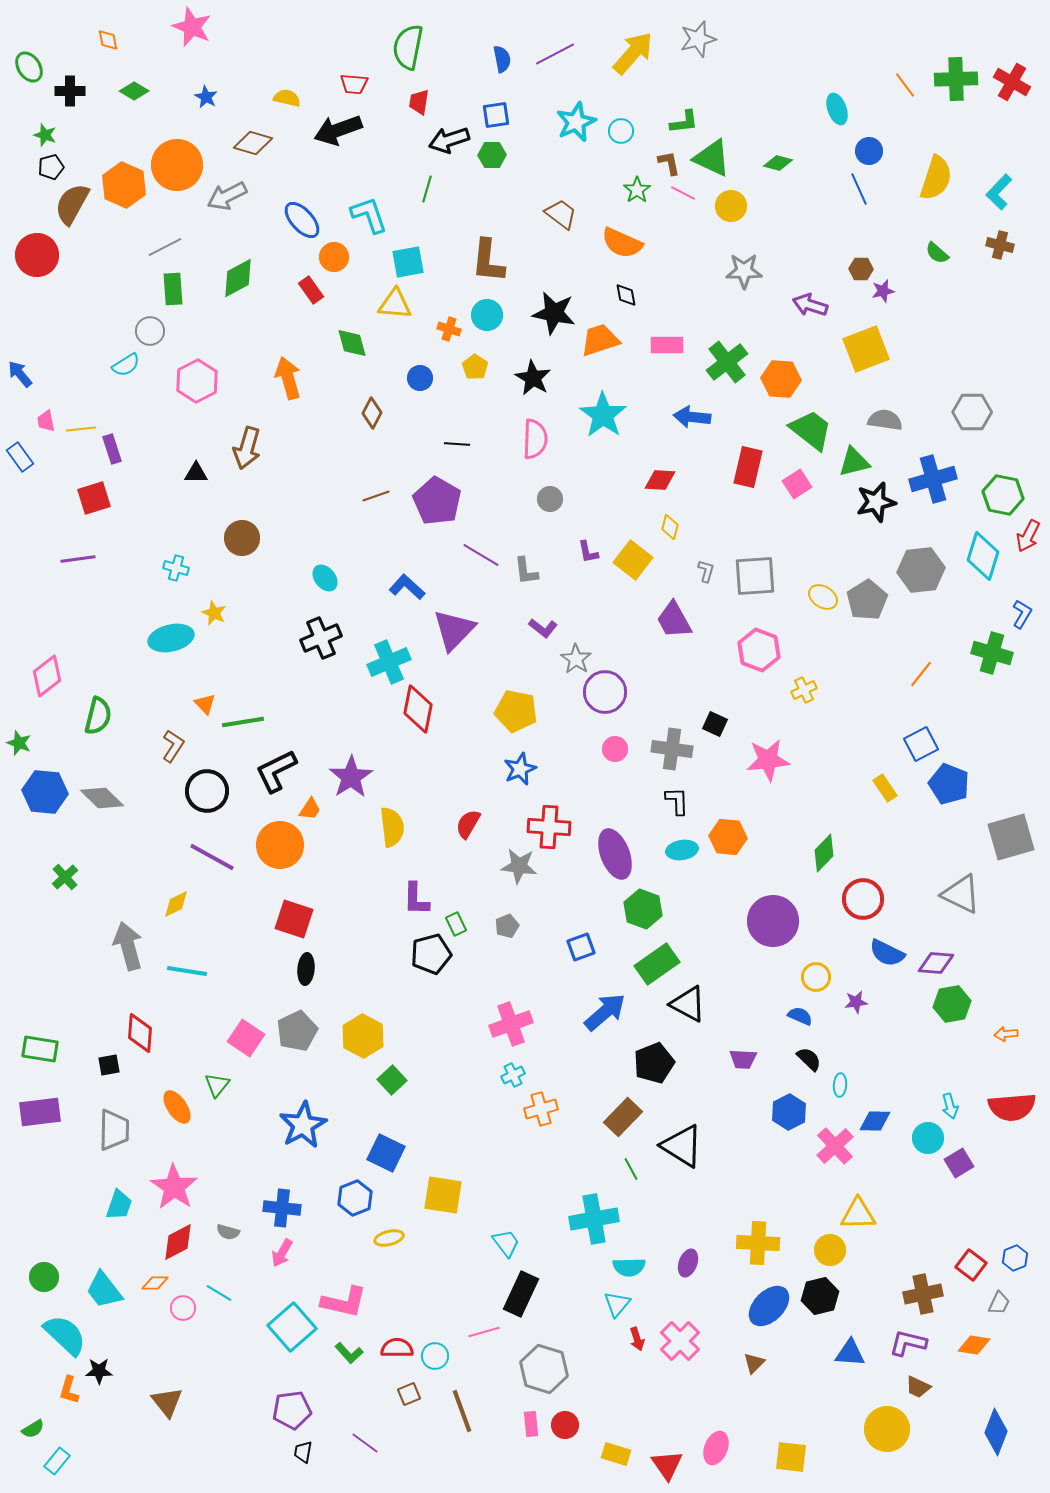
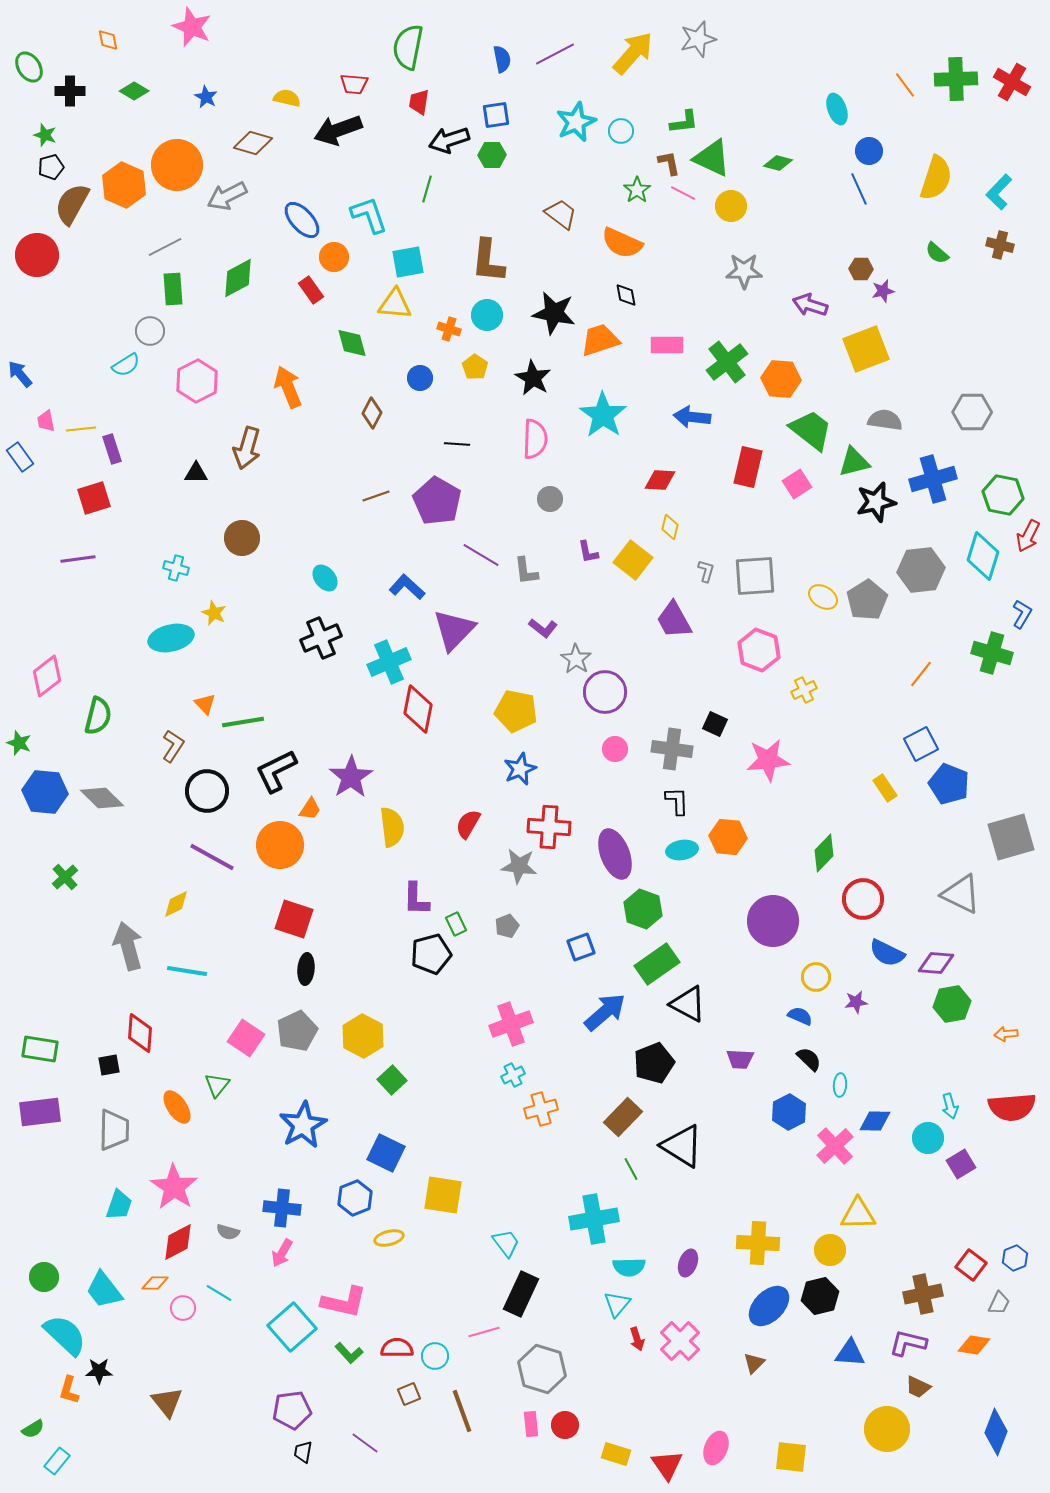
orange arrow at (288, 378): moved 9 px down; rotated 6 degrees counterclockwise
purple trapezoid at (743, 1059): moved 3 px left
purple square at (959, 1163): moved 2 px right, 1 px down
gray hexagon at (544, 1369): moved 2 px left
